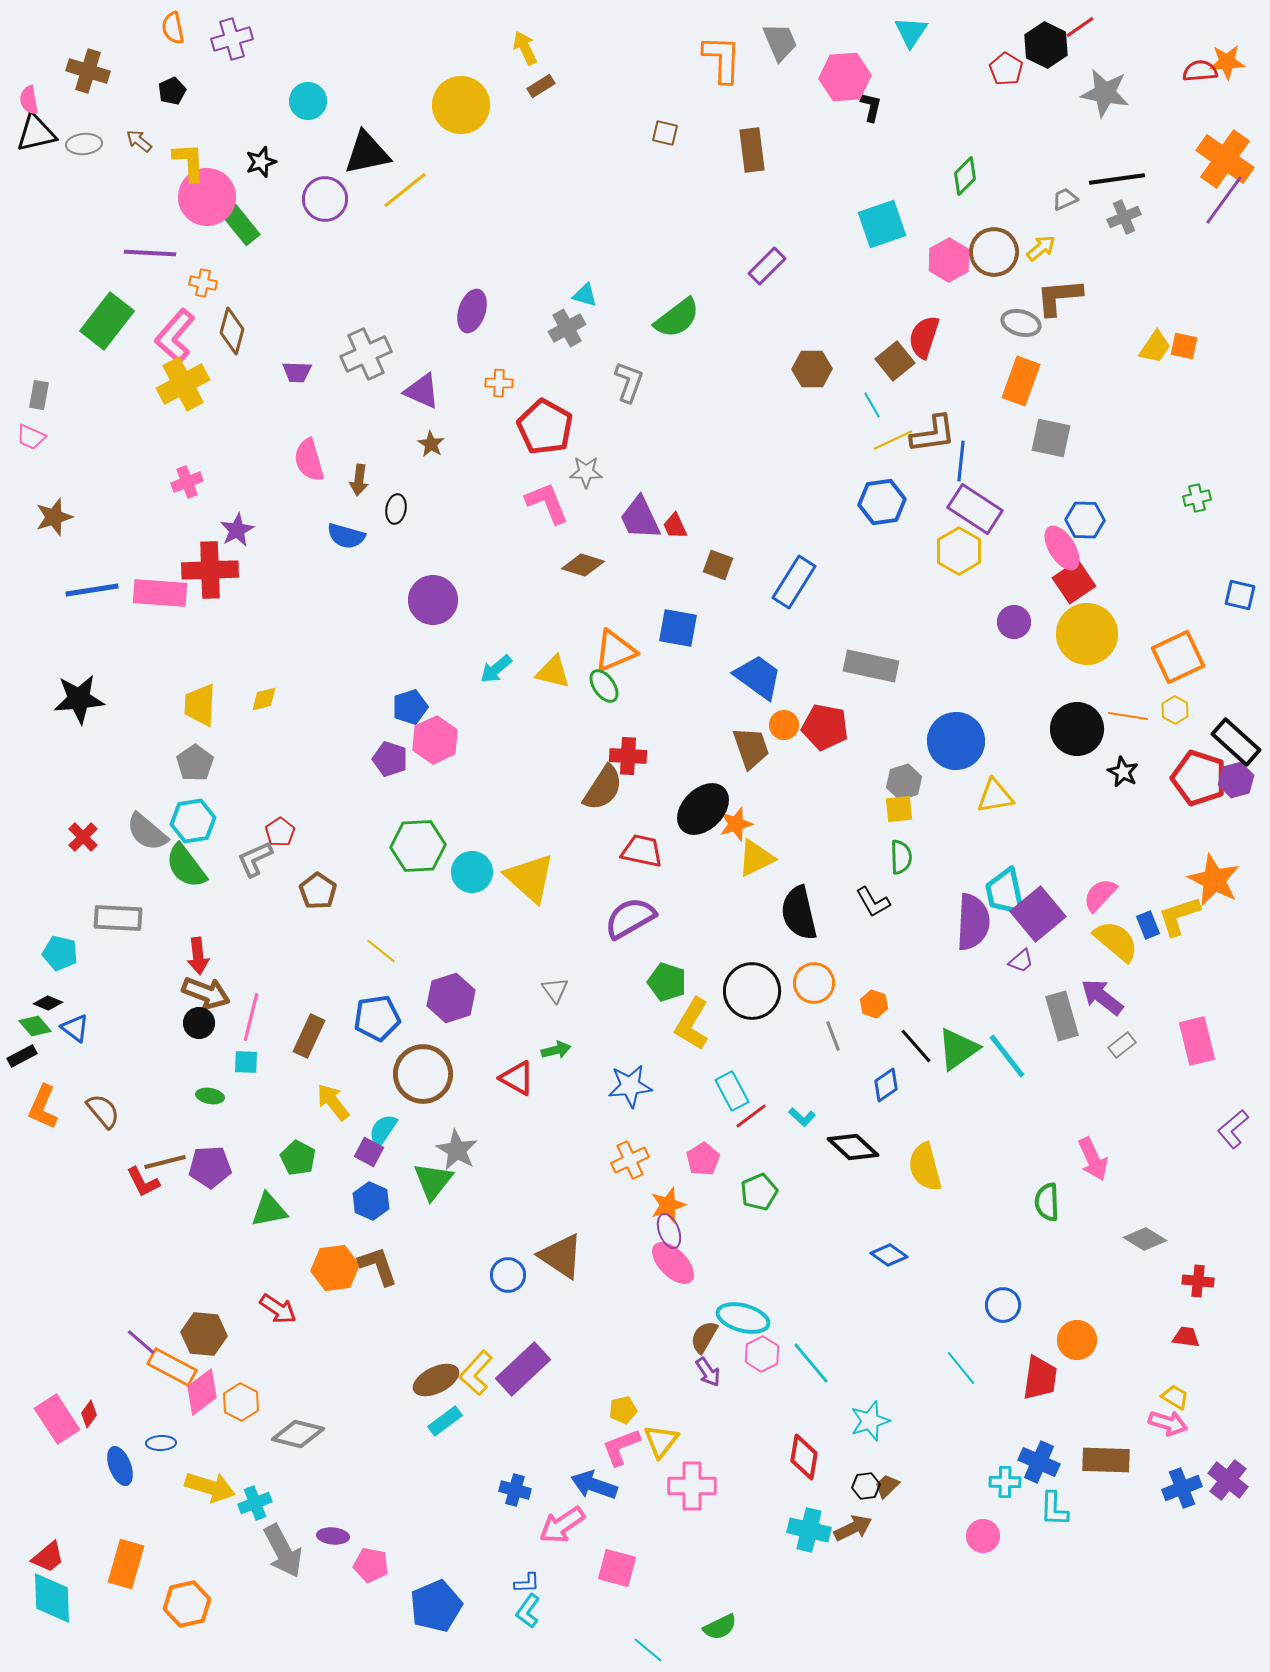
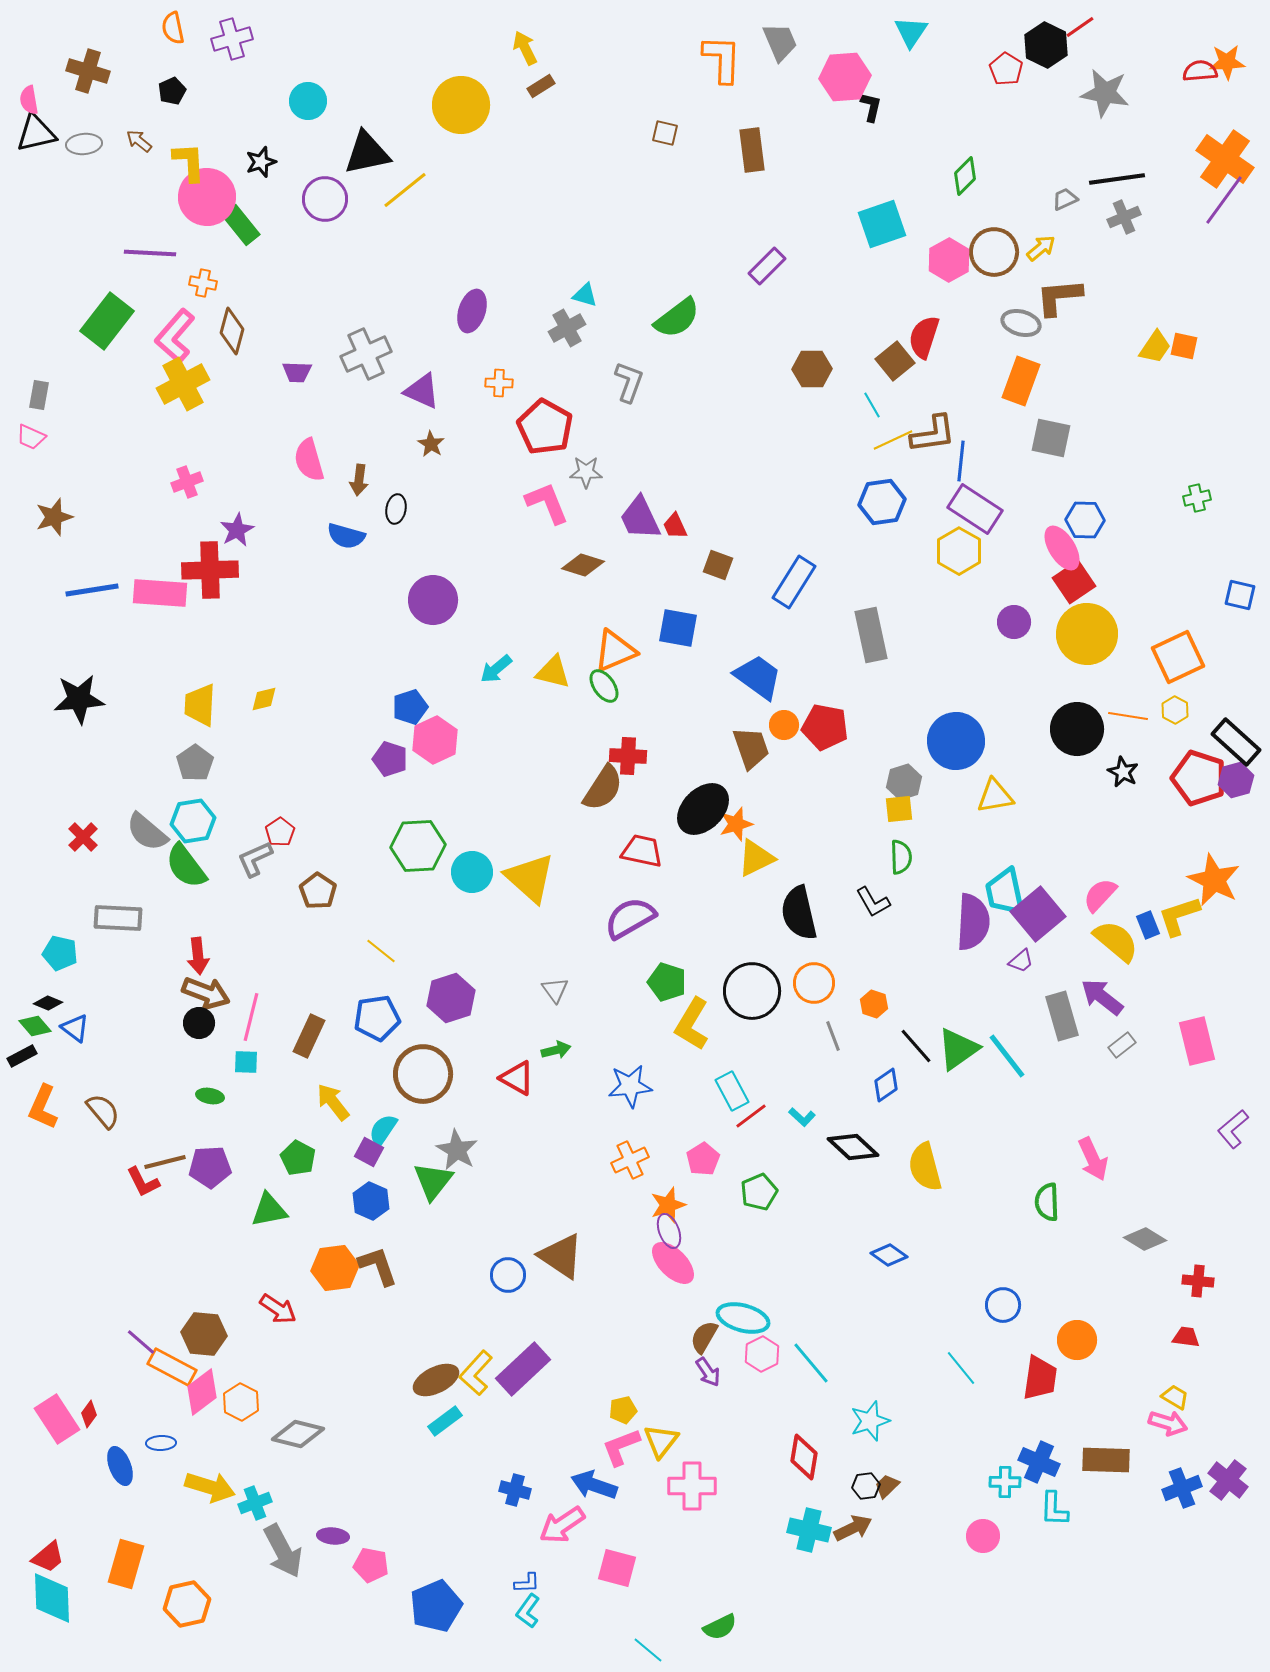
gray rectangle at (871, 666): moved 31 px up; rotated 66 degrees clockwise
